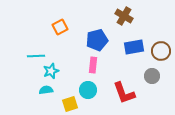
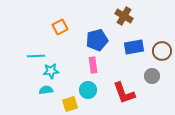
brown circle: moved 1 px right
pink rectangle: rotated 14 degrees counterclockwise
cyan star: rotated 14 degrees clockwise
